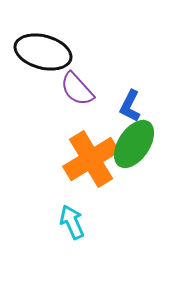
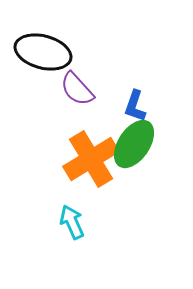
blue L-shape: moved 5 px right; rotated 8 degrees counterclockwise
